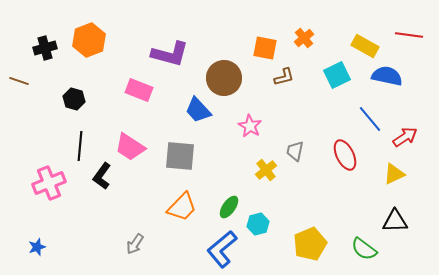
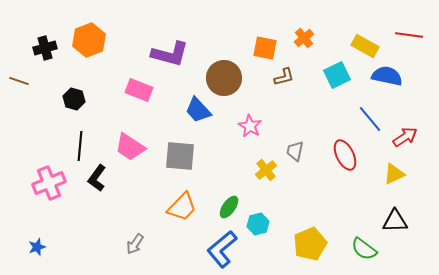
black L-shape: moved 5 px left, 2 px down
